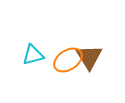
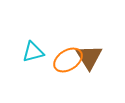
cyan triangle: moved 3 px up
